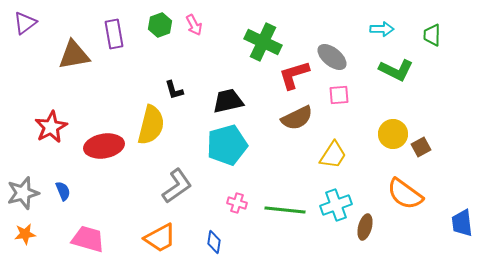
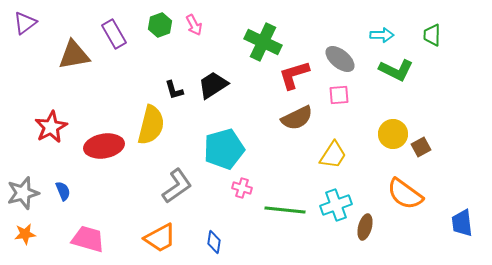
cyan arrow: moved 6 px down
purple rectangle: rotated 20 degrees counterclockwise
gray ellipse: moved 8 px right, 2 px down
black trapezoid: moved 15 px left, 16 px up; rotated 20 degrees counterclockwise
cyan pentagon: moved 3 px left, 4 px down
pink cross: moved 5 px right, 15 px up
